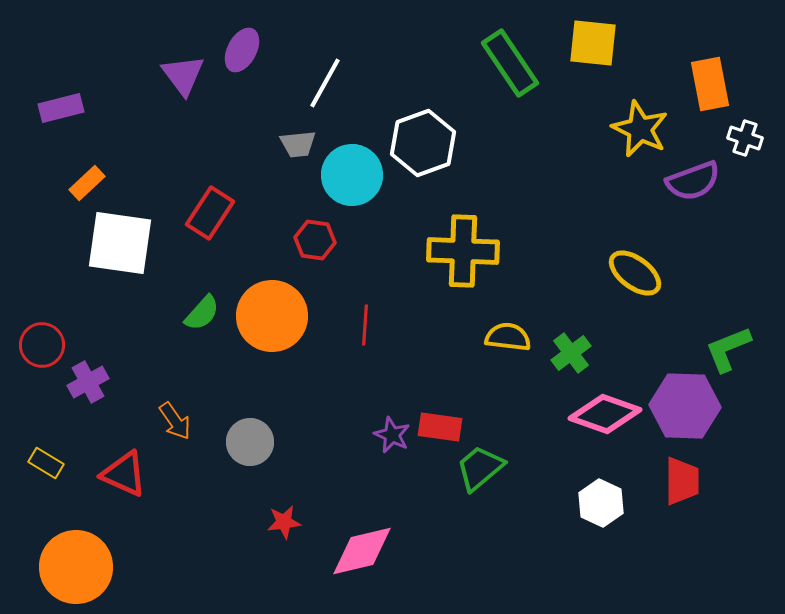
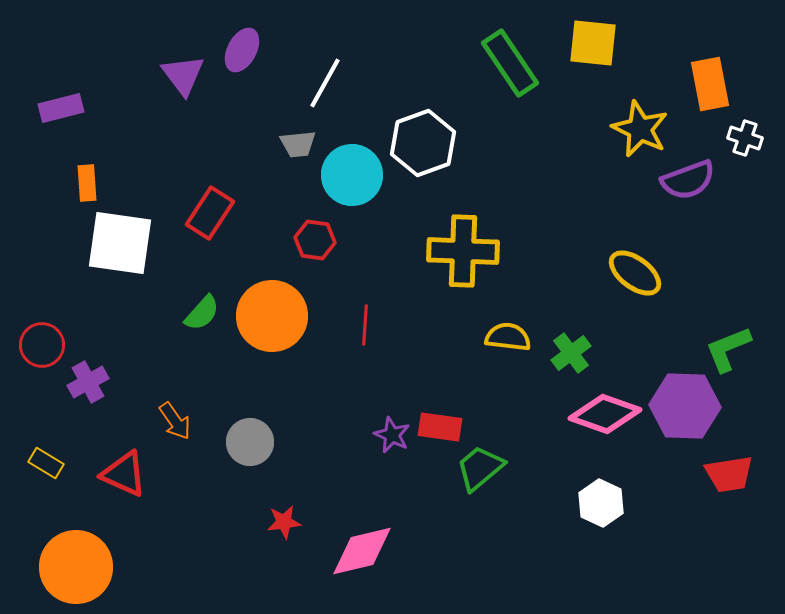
purple semicircle at (693, 181): moved 5 px left, 1 px up
orange rectangle at (87, 183): rotated 51 degrees counterclockwise
red trapezoid at (682, 481): moved 47 px right, 7 px up; rotated 81 degrees clockwise
